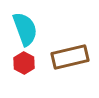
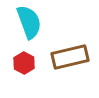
cyan semicircle: moved 4 px right, 7 px up
